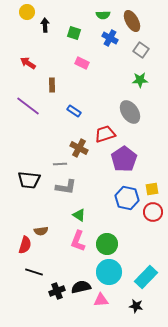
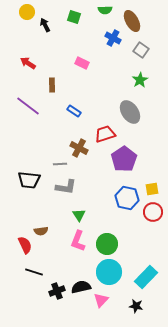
green semicircle: moved 2 px right, 5 px up
black arrow: rotated 24 degrees counterclockwise
green square: moved 16 px up
blue cross: moved 3 px right
green star: rotated 28 degrees counterclockwise
green triangle: rotated 24 degrees clockwise
red semicircle: rotated 42 degrees counterclockwise
pink triangle: rotated 42 degrees counterclockwise
